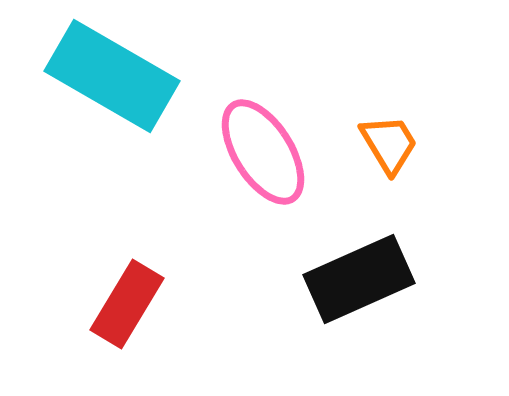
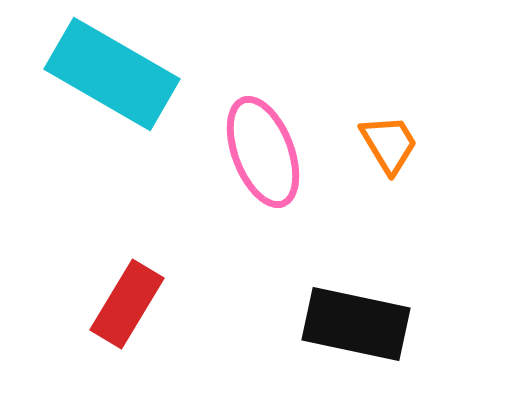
cyan rectangle: moved 2 px up
pink ellipse: rotated 11 degrees clockwise
black rectangle: moved 3 px left, 45 px down; rotated 36 degrees clockwise
